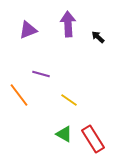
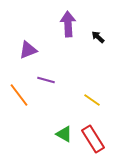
purple triangle: moved 20 px down
purple line: moved 5 px right, 6 px down
yellow line: moved 23 px right
